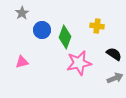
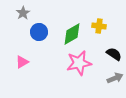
gray star: moved 1 px right
yellow cross: moved 2 px right
blue circle: moved 3 px left, 2 px down
green diamond: moved 7 px right, 3 px up; rotated 40 degrees clockwise
pink triangle: rotated 16 degrees counterclockwise
